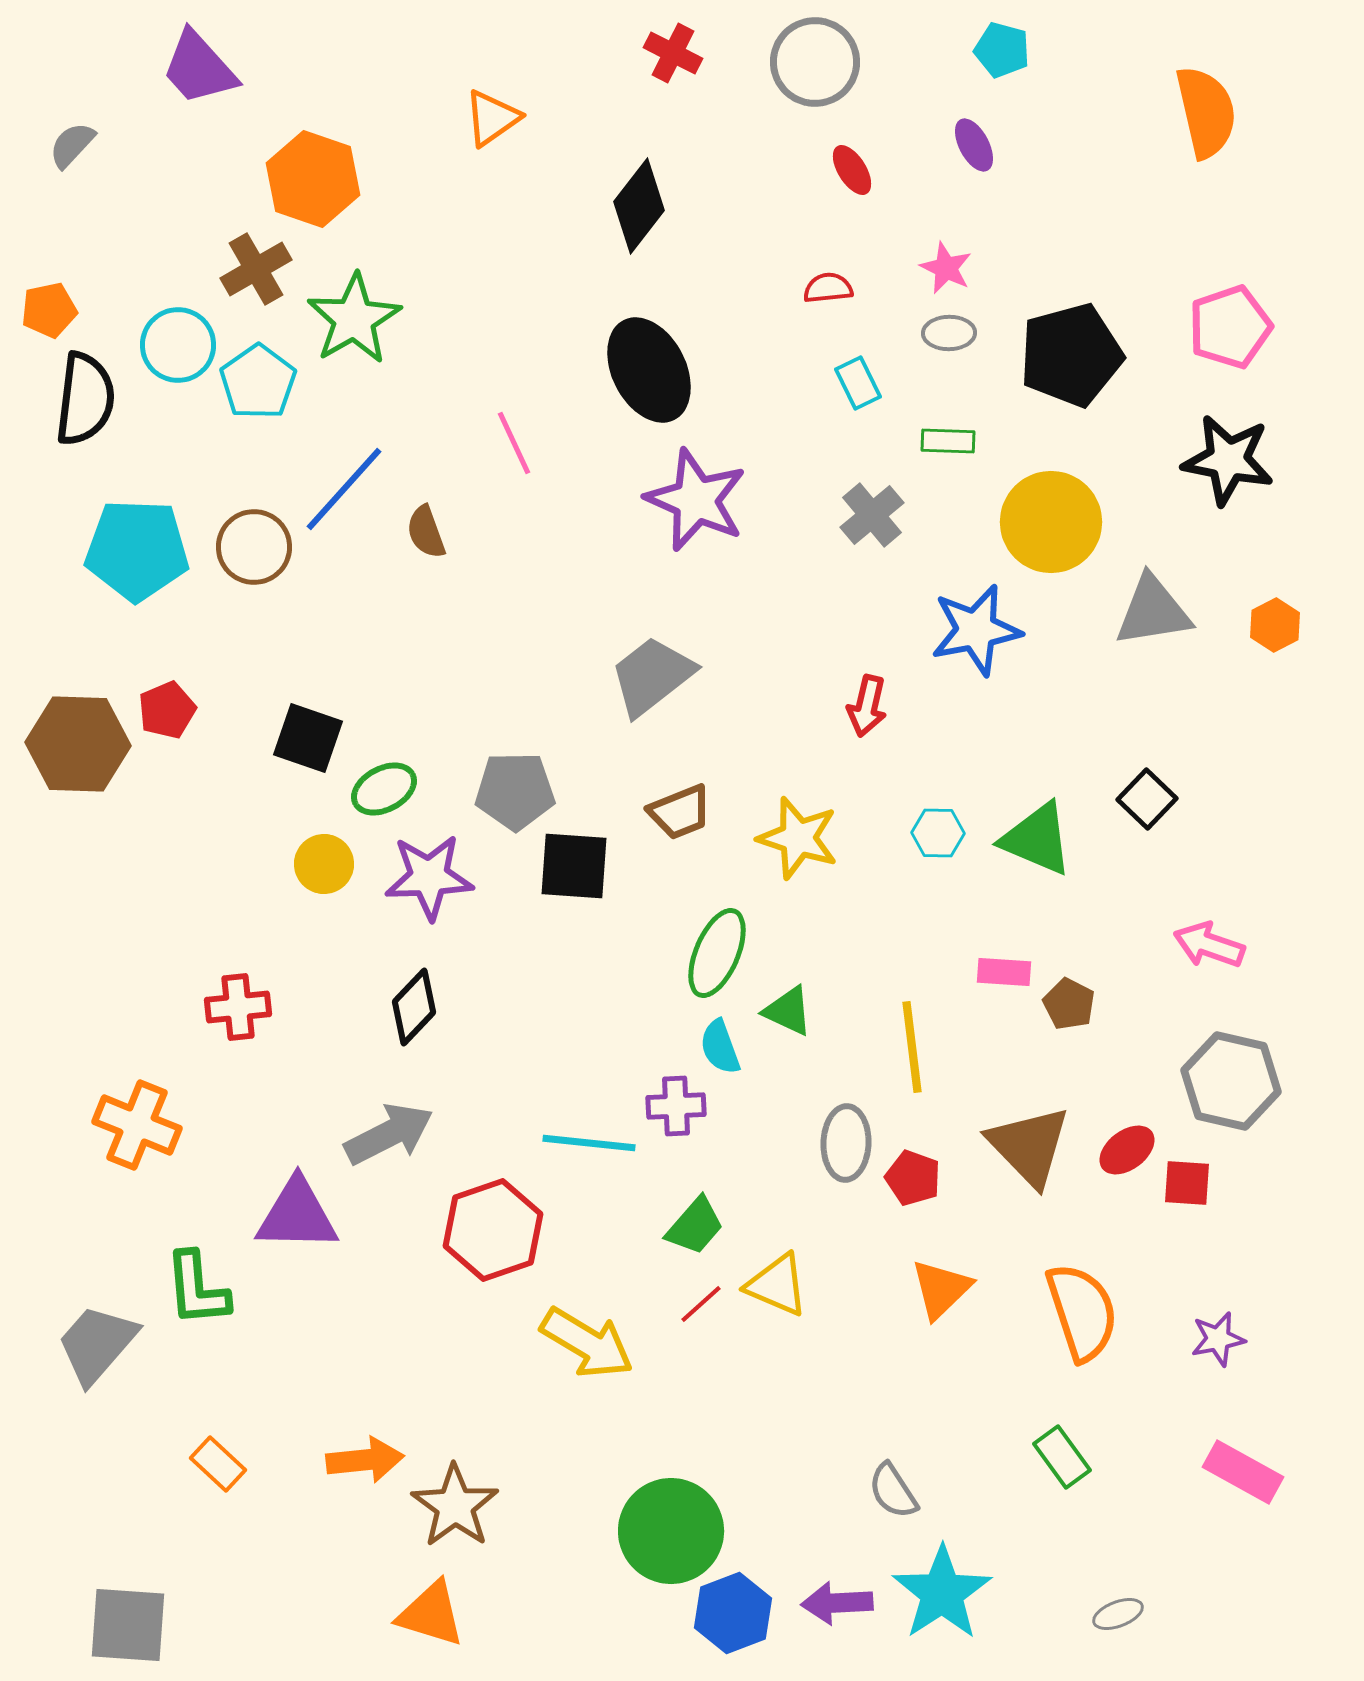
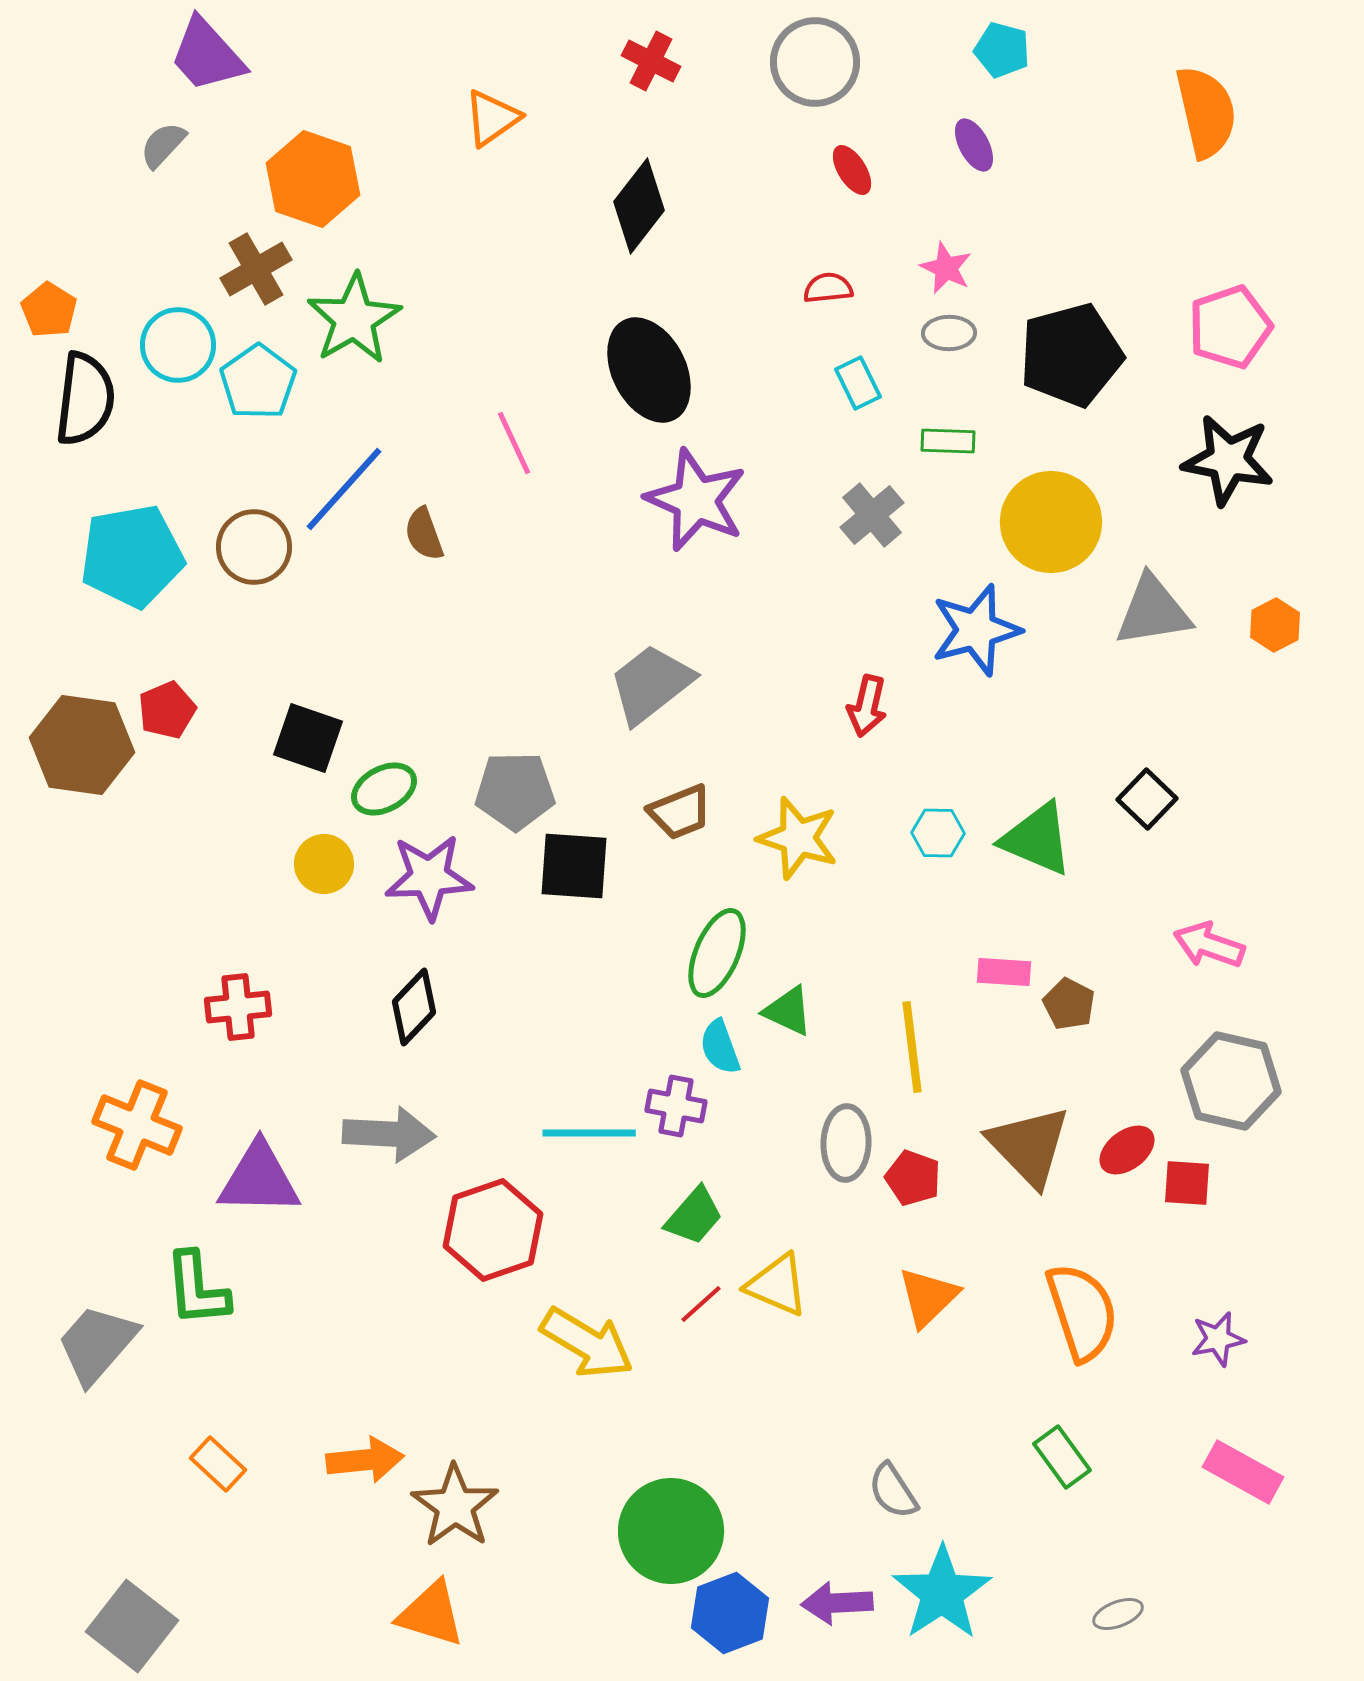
red cross at (673, 53): moved 22 px left, 8 px down
purple trapezoid at (199, 68): moved 8 px right, 13 px up
gray semicircle at (72, 145): moved 91 px right
orange pentagon at (49, 310): rotated 28 degrees counterclockwise
brown semicircle at (426, 532): moved 2 px left, 2 px down
cyan pentagon at (137, 550): moved 5 px left, 6 px down; rotated 12 degrees counterclockwise
blue star at (976, 630): rotated 4 degrees counterclockwise
gray trapezoid at (652, 676): moved 1 px left, 8 px down
brown hexagon at (78, 744): moved 4 px right, 1 px down; rotated 6 degrees clockwise
purple cross at (676, 1106): rotated 14 degrees clockwise
gray arrow at (389, 1134): rotated 30 degrees clockwise
cyan line at (589, 1143): moved 10 px up; rotated 6 degrees counterclockwise
purple triangle at (297, 1215): moved 38 px left, 36 px up
green trapezoid at (695, 1226): moved 1 px left, 10 px up
orange triangle at (941, 1289): moved 13 px left, 8 px down
blue hexagon at (733, 1613): moved 3 px left
gray square at (128, 1625): moved 4 px right, 1 px down; rotated 34 degrees clockwise
